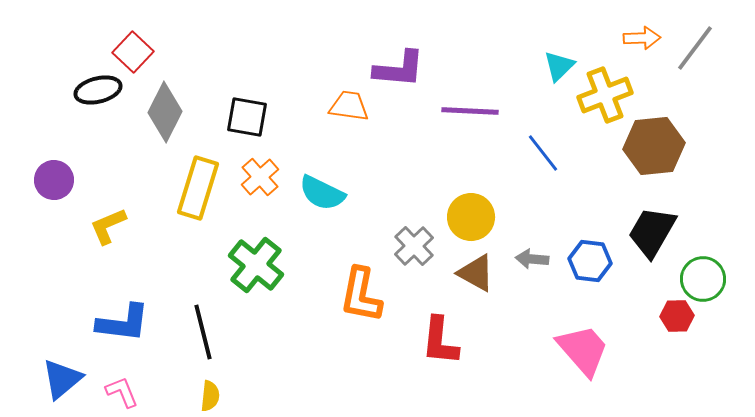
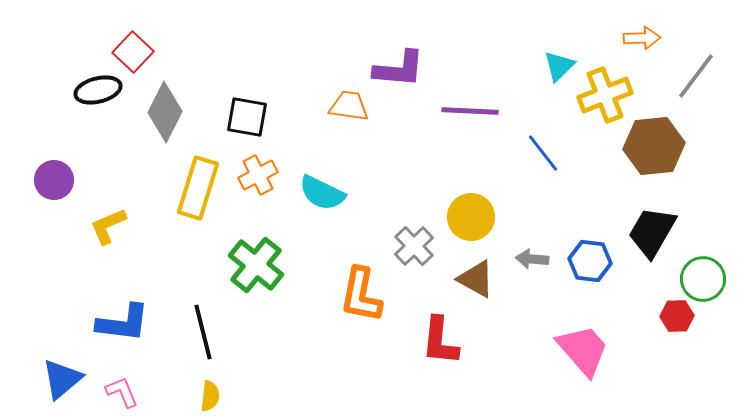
gray line: moved 1 px right, 28 px down
orange cross: moved 2 px left, 2 px up; rotated 15 degrees clockwise
brown triangle: moved 6 px down
